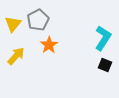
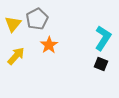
gray pentagon: moved 1 px left, 1 px up
black square: moved 4 px left, 1 px up
